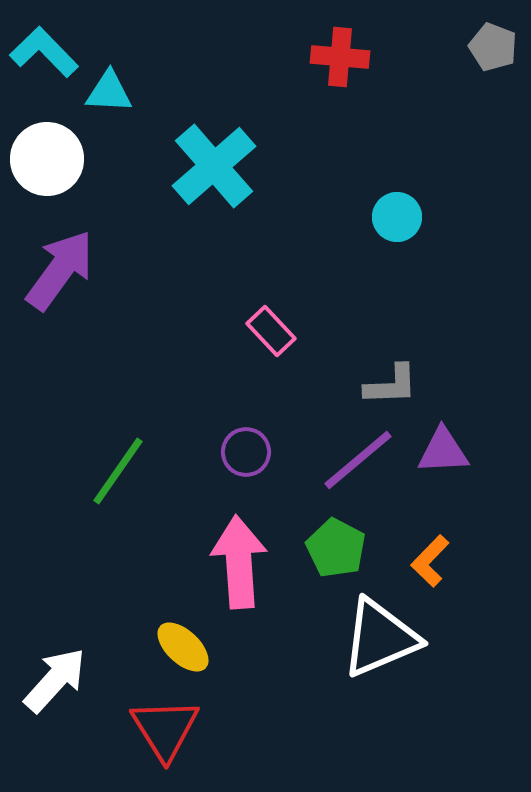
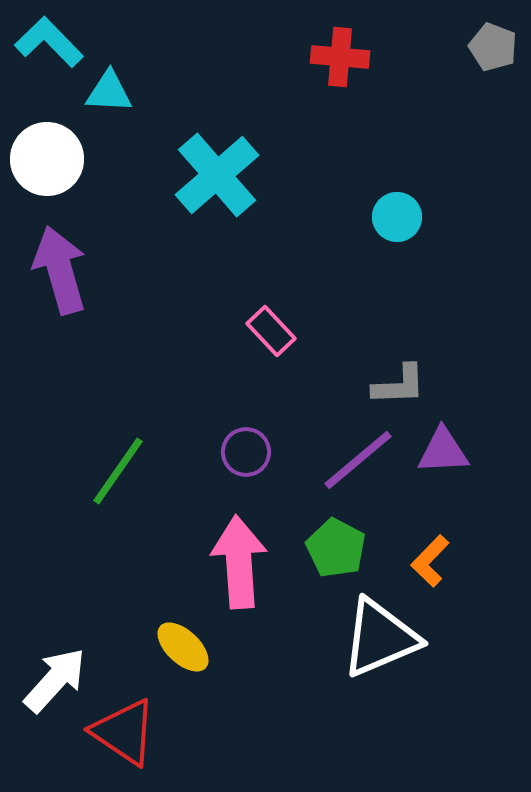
cyan L-shape: moved 5 px right, 10 px up
cyan cross: moved 3 px right, 9 px down
purple arrow: rotated 52 degrees counterclockwise
gray L-shape: moved 8 px right
red triangle: moved 41 px left, 3 px down; rotated 24 degrees counterclockwise
